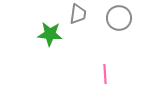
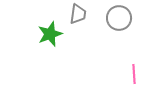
green star: rotated 25 degrees counterclockwise
pink line: moved 29 px right
